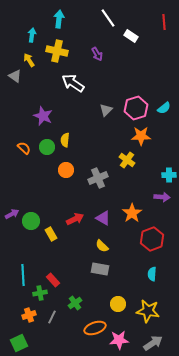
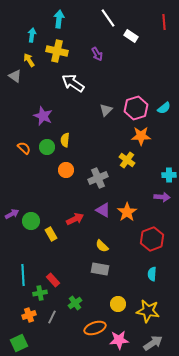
orange star at (132, 213): moved 5 px left, 1 px up
purple triangle at (103, 218): moved 8 px up
